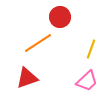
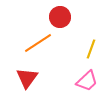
red triangle: rotated 35 degrees counterclockwise
